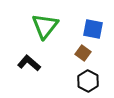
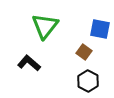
blue square: moved 7 px right
brown square: moved 1 px right, 1 px up
